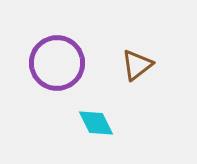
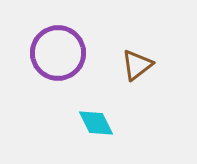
purple circle: moved 1 px right, 10 px up
